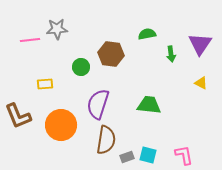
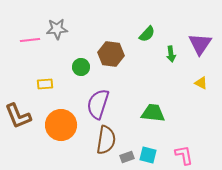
green semicircle: rotated 144 degrees clockwise
green trapezoid: moved 4 px right, 8 px down
